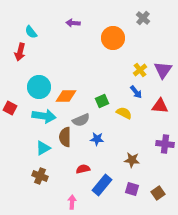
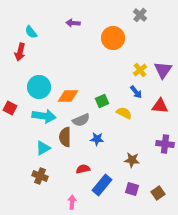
gray cross: moved 3 px left, 3 px up
orange diamond: moved 2 px right
